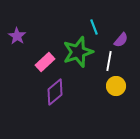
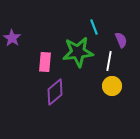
purple star: moved 5 px left, 2 px down
purple semicircle: rotated 63 degrees counterclockwise
green star: rotated 12 degrees clockwise
pink rectangle: rotated 42 degrees counterclockwise
yellow circle: moved 4 px left
